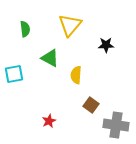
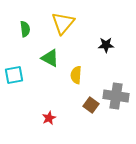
yellow triangle: moved 7 px left, 2 px up
cyan square: moved 1 px down
red star: moved 3 px up
gray cross: moved 29 px up
